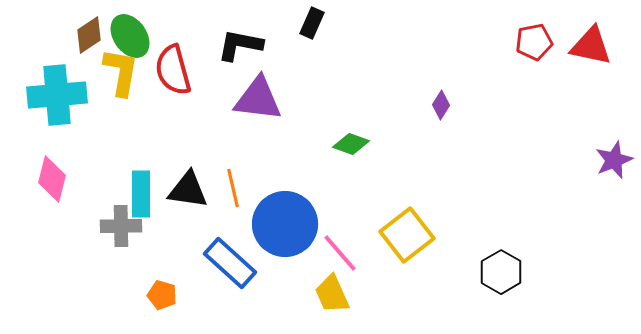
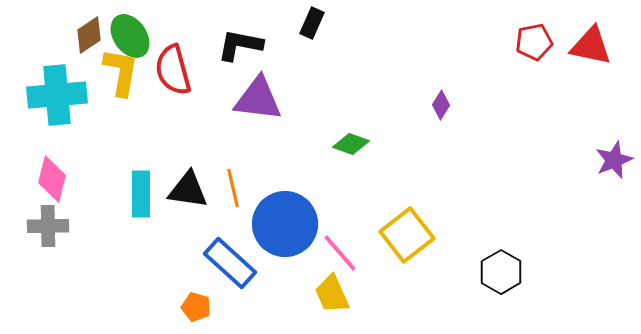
gray cross: moved 73 px left
orange pentagon: moved 34 px right, 12 px down
